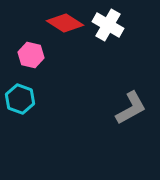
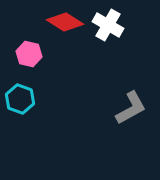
red diamond: moved 1 px up
pink hexagon: moved 2 px left, 1 px up
